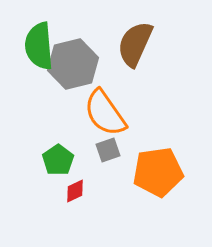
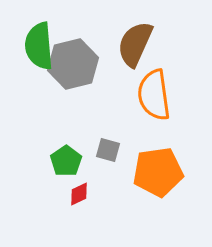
orange semicircle: moved 49 px right, 18 px up; rotated 27 degrees clockwise
gray square: rotated 35 degrees clockwise
green pentagon: moved 8 px right, 1 px down
red diamond: moved 4 px right, 3 px down
